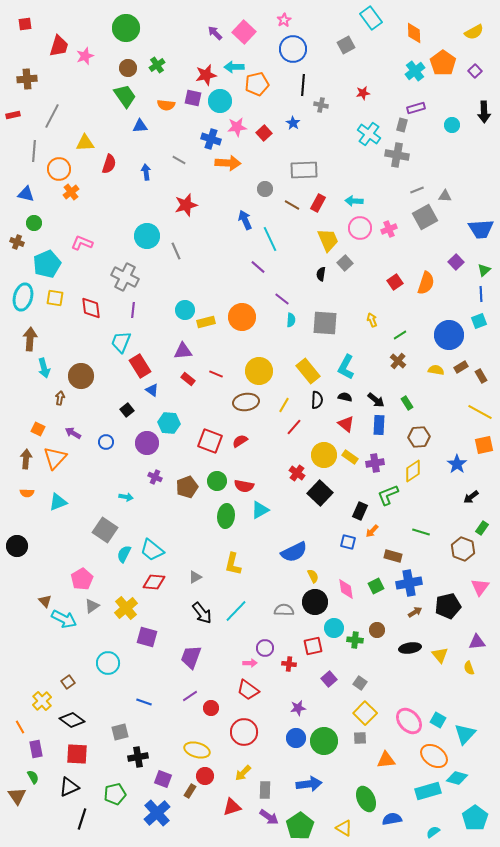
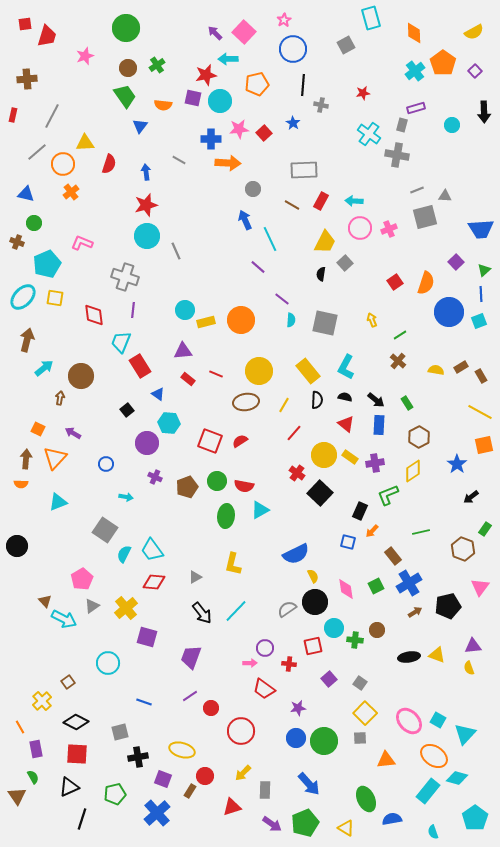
cyan rectangle at (371, 18): rotated 20 degrees clockwise
red trapezoid at (59, 46): moved 12 px left, 10 px up
cyan arrow at (234, 67): moved 6 px left, 8 px up
orange semicircle at (166, 105): moved 3 px left
red rectangle at (13, 115): rotated 64 degrees counterclockwise
blue triangle at (140, 126): rotated 49 degrees counterclockwise
pink star at (237, 127): moved 2 px right, 2 px down
blue cross at (211, 139): rotated 18 degrees counterclockwise
gray line at (34, 151): moved 3 px right, 1 px down; rotated 45 degrees clockwise
orange circle at (59, 169): moved 4 px right, 5 px up
gray circle at (265, 189): moved 12 px left
red rectangle at (318, 203): moved 3 px right, 2 px up
red star at (186, 205): moved 40 px left
gray square at (425, 217): rotated 15 degrees clockwise
yellow trapezoid at (328, 240): moved 3 px left, 2 px down; rotated 50 degrees clockwise
gray cross at (125, 277): rotated 8 degrees counterclockwise
cyan ellipse at (23, 297): rotated 28 degrees clockwise
red diamond at (91, 308): moved 3 px right, 7 px down
orange circle at (242, 317): moved 1 px left, 3 px down
gray square at (325, 323): rotated 8 degrees clockwise
blue circle at (449, 335): moved 23 px up
brown arrow at (30, 339): moved 3 px left, 1 px down; rotated 10 degrees clockwise
cyan arrow at (44, 368): rotated 114 degrees counterclockwise
blue triangle at (152, 390): moved 6 px right, 4 px down
red line at (294, 427): moved 6 px down
brown hexagon at (419, 437): rotated 25 degrees counterclockwise
blue circle at (106, 442): moved 22 px down
orange semicircle at (27, 493): moved 6 px left, 9 px up
green rectangle at (482, 528): moved 3 px right, 1 px down
green line at (421, 532): rotated 30 degrees counterclockwise
cyan trapezoid at (152, 550): rotated 15 degrees clockwise
blue semicircle at (294, 552): moved 2 px right, 2 px down
brown rectangle at (393, 556): rotated 36 degrees clockwise
blue cross at (409, 583): rotated 20 degrees counterclockwise
gray semicircle at (284, 610): moved 3 px right, 1 px up; rotated 36 degrees counterclockwise
purple triangle at (477, 642): moved 4 px left, 4 px down
black ellipse at (410, 648): moved 1 px left, 9 px down
yellow triangle at (440, 655): moved 3 px left; rotated 30 degrees counterclockwise
red trapezoid at (248, 690): moved 16 px right, 1 px up
black diamond at (72, 720): moved 4 px right, 2 px down; rotated 10 degrees counterclockwise
red circle at (244, 732): moved 3 px left, 1 px up
yellow ellipse at (197, 750): moved 15 px left
blue arrow at (309, 784): rotated 55 degrees clockwise
cyan rectangle at (428, 791): rotated 35 degrees counterclockwise
purple arrow at (269, 817): moved 3 px right, 7 px down
green pentagon at (300, 826): moved 5 px right, 3 px up; rotated 12 degrees clockwise
yellow triangle at (344, 828): moved 2 px right
cyan semicircle at (433, 832): rotated 72 degrees counterclockwise
